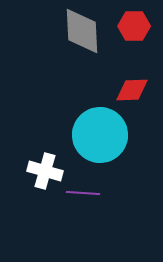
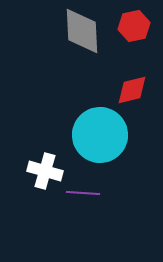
red hexagon: rotated 12 degrees counterclockwise
red diamond: rotated 12 degrees counterclockwise
